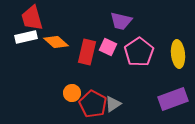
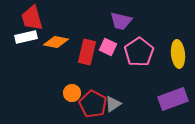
orange diamond: rotated 30 degrees counterclockwise
